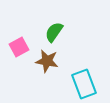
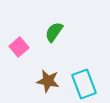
pink square: rotated 12 degrees counterclockwise
brown star: moved 1 px right, 20 px down
